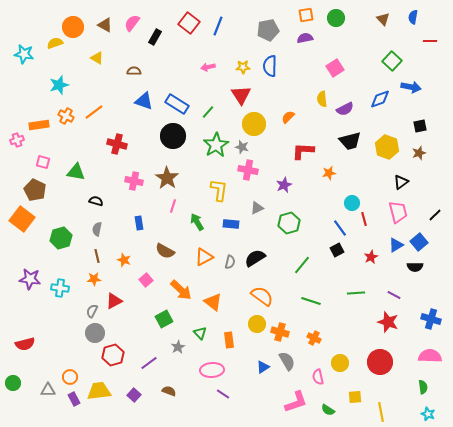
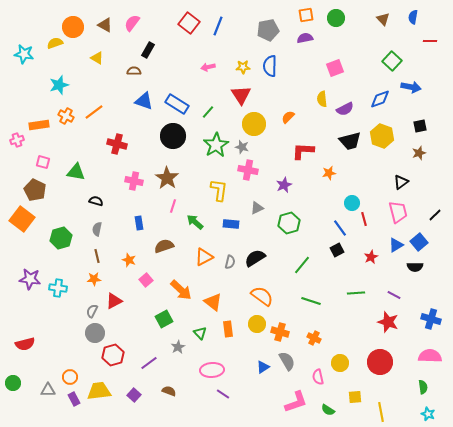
black rectangle at (155, 37): moved 7 px left, 13 px down
pink square at (335, 68): rotated 12 degrees clockwise
yellow hexagon at (387, 147): moved 5 px left, 11 px up
green arrow at (197, 222): moved 2 px left; rotated 18 degrees counterclockwise
brown semicircle at (165, 251): moved 1 px left, 5 px up; rotated 132 degrees clockwise
orange star at (124, 260): moved 5 px right
cyan cross at (60, 288): moved 2 px left
orange rectangle at (229, 340): moved 1 px left, 11 px up
